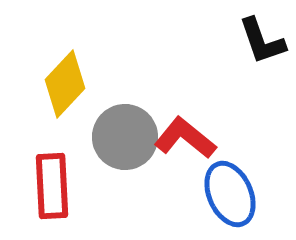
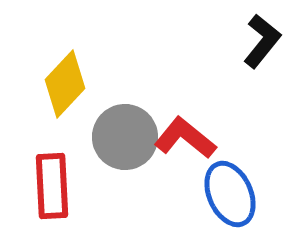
black L-shape: rotated 122 degrees counterclockwise
